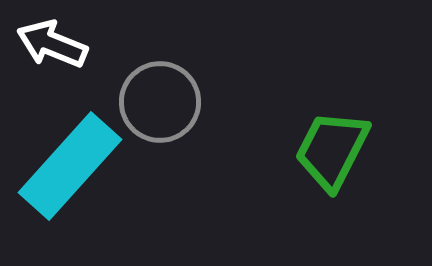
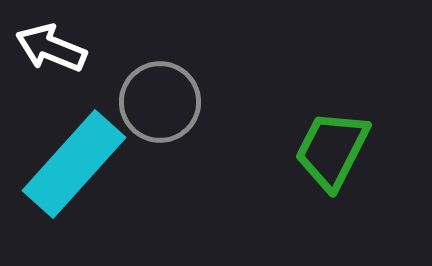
white arrow: moved 1 px left, 4 px down
cyan rectangle: moved 4 px right, 2 px up
